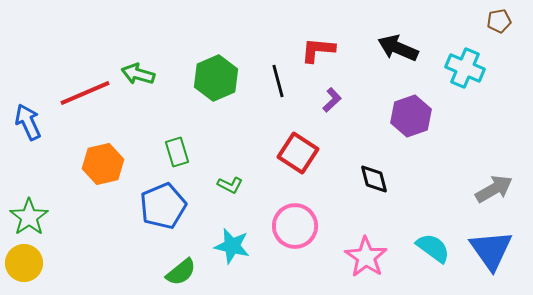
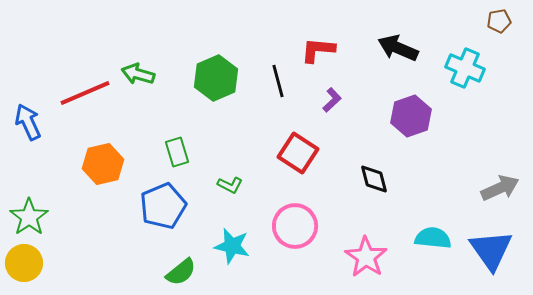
gray arrow: moved 6 px right, 1 px up; rotated 6 degrees clockwise
cyan semicircle: moved 10 px up; rotated 30 degrees counterclockwise
